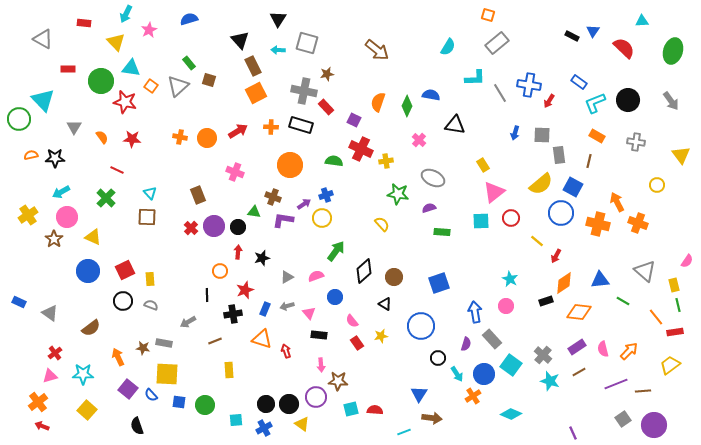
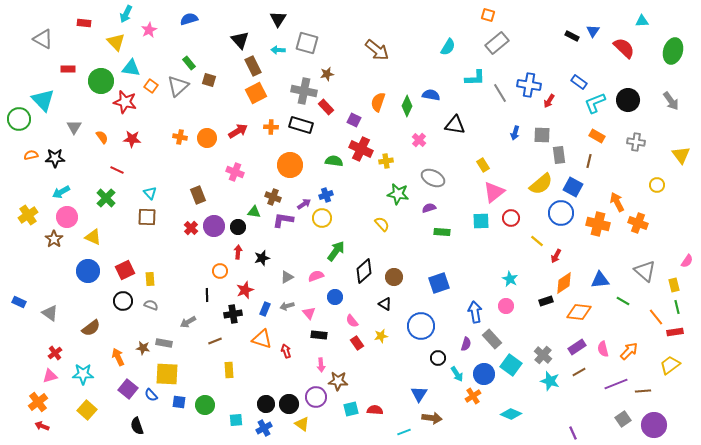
green line at (678, 305): moved 1 px left, 2 px down
